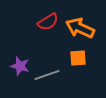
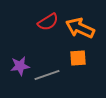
purple star: rotated 24 degrees counterclockwise
